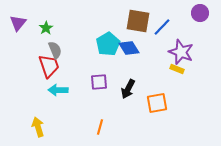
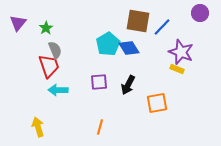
black arrow: moved 4 px up
